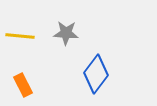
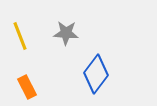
yellow line: rotated 64 degrees clockwise
orange rectangle: moved 4 px right, 2 px down
